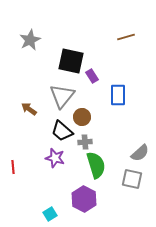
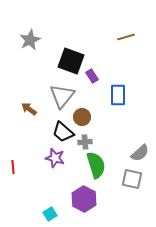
black square: rotated 8 degrees clockwise
black trapezoid: moved 1 px right, 1 px down
